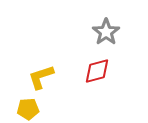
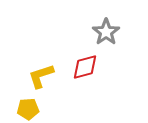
red diamond: moved 12 px left, 4 px up
yellow L-shape: moved 1 px up
